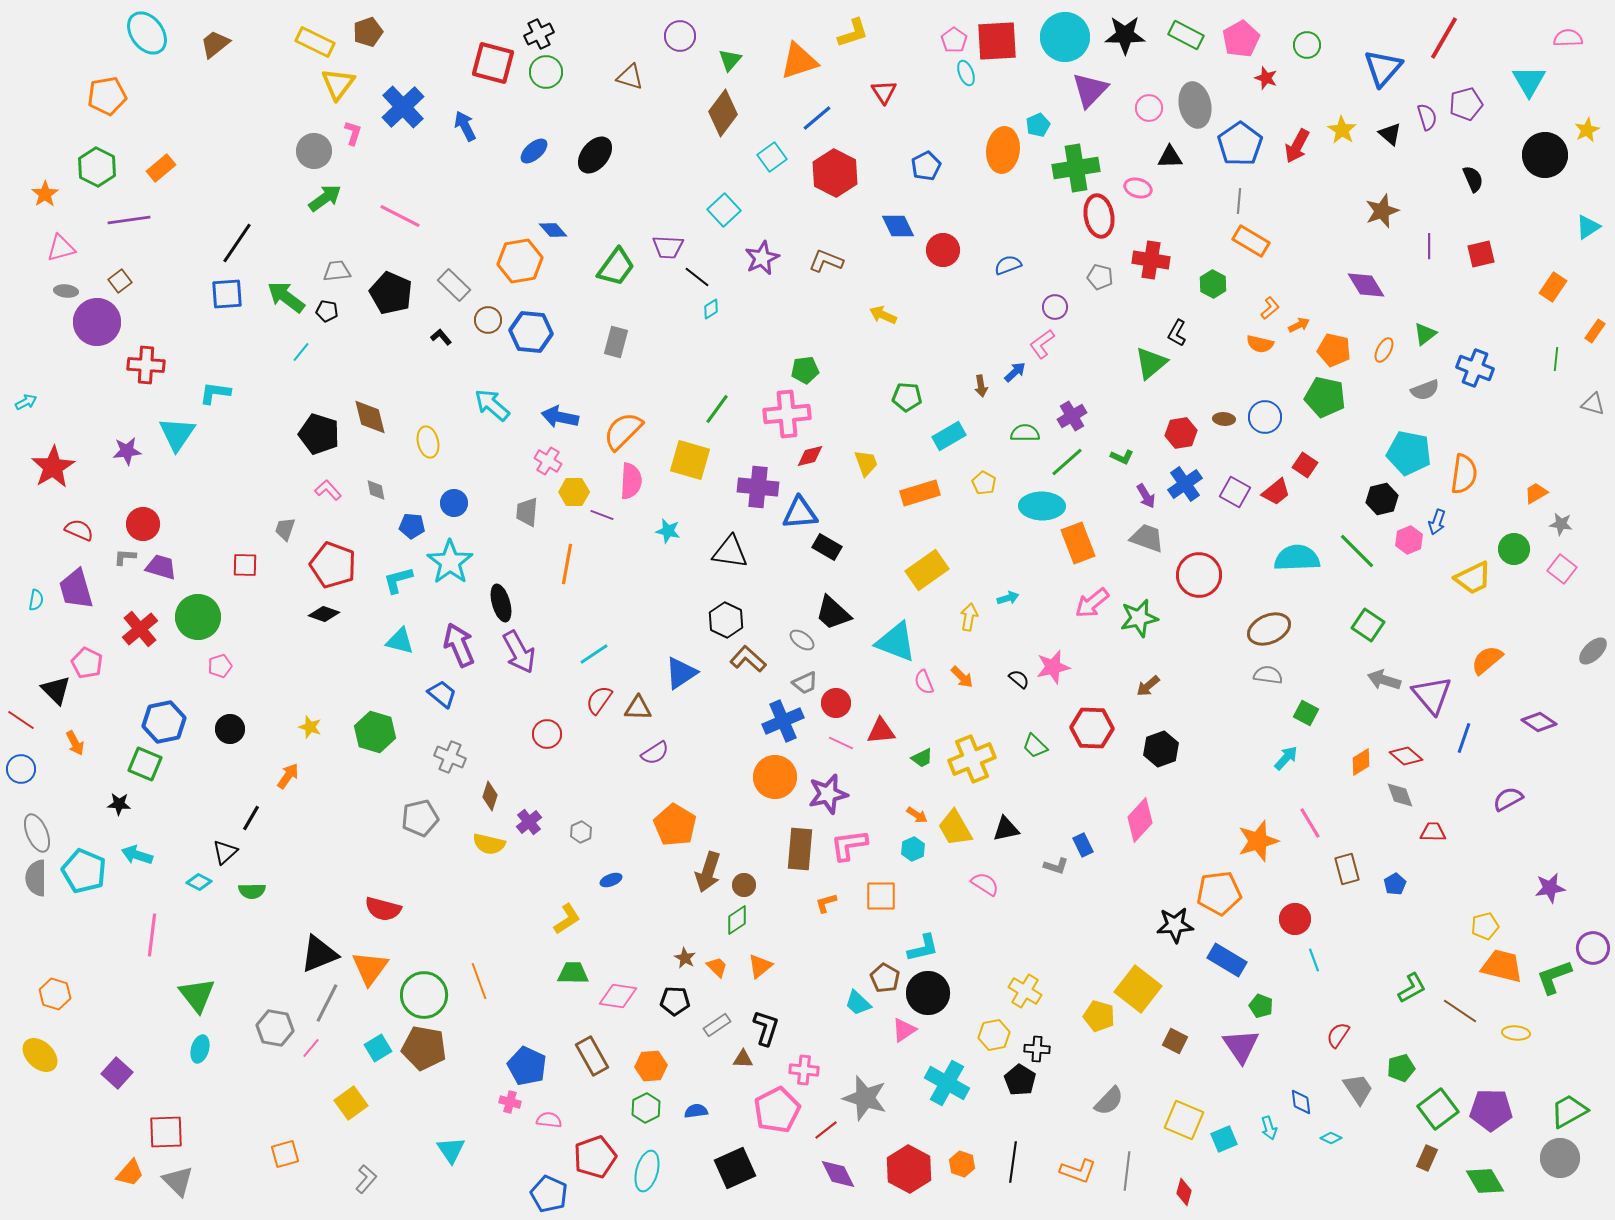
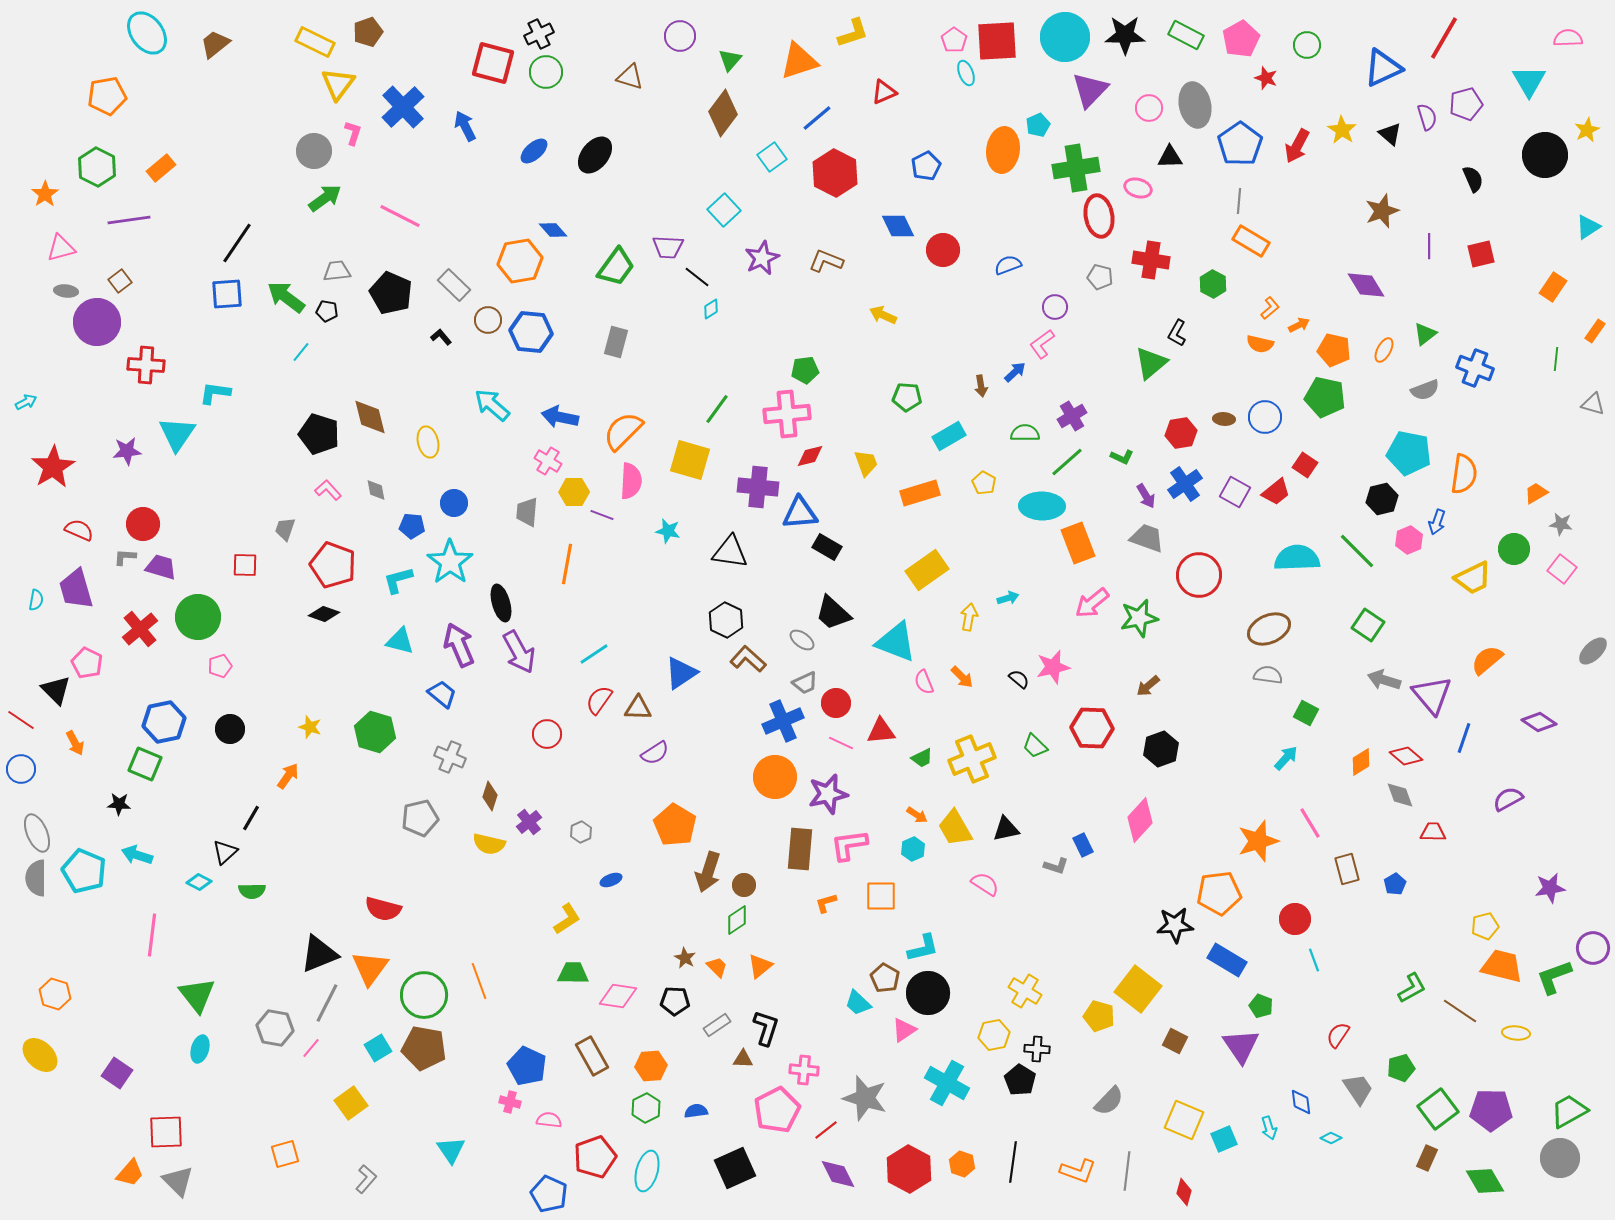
blue triangle at (1383, 68): rotated 24 degrees clockwise
red triangle at (884, 92): rotated 40 degrees clockwise
purple square at (117, 1073): rotated 8 degrees counterclockwise
